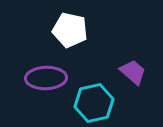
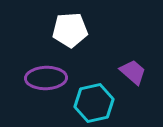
white pentagon: rotated 16 degrees counterclockwise
